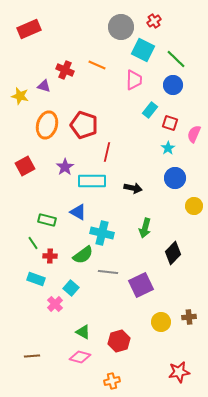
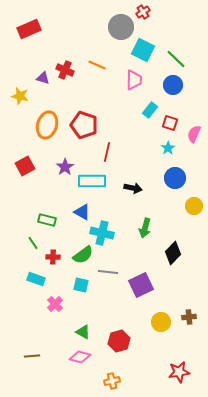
red cross at (154, 21): moved 11 px left, 9 px up
purple triangle at (44, 86): moved 1 px left, 8 px up
blue triangle at (78, 212): moved 4 px right
red cross at (50, 256): moved 3 px right, 1 px down
cyan square at (71, 288): moved 10 px right, 3 px up; rotated 28 degrees counterclockwise
